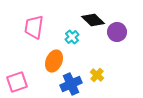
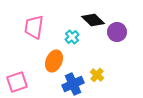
blue cross: moved 2 px right
